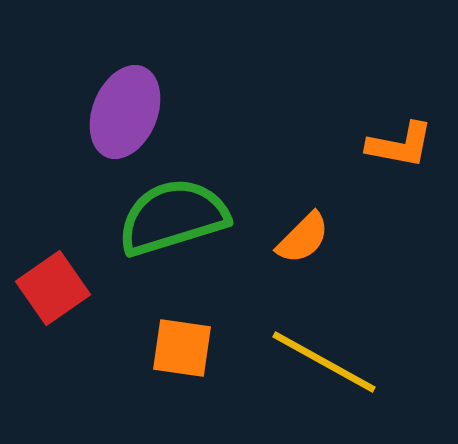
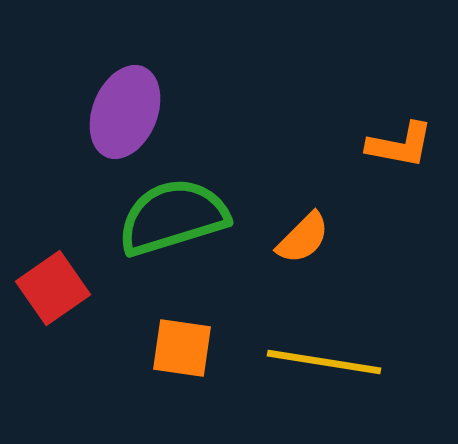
yellow line: rotated 20 degrees counterclockwise
